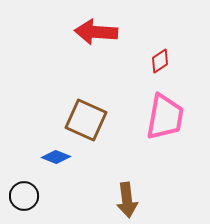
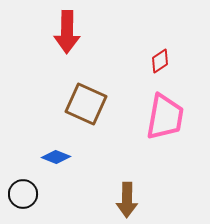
red arrow: moved 29 px left; rotated 93 degrees counterclockwise
brown square: moved 16 px up
black circle: moved 1 px left, 2 px up
brown arrow: rotated 8 degrees clockwise
